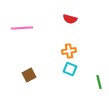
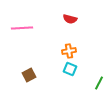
green line: moved 1 px down; rotated 40 degrees clockwise
